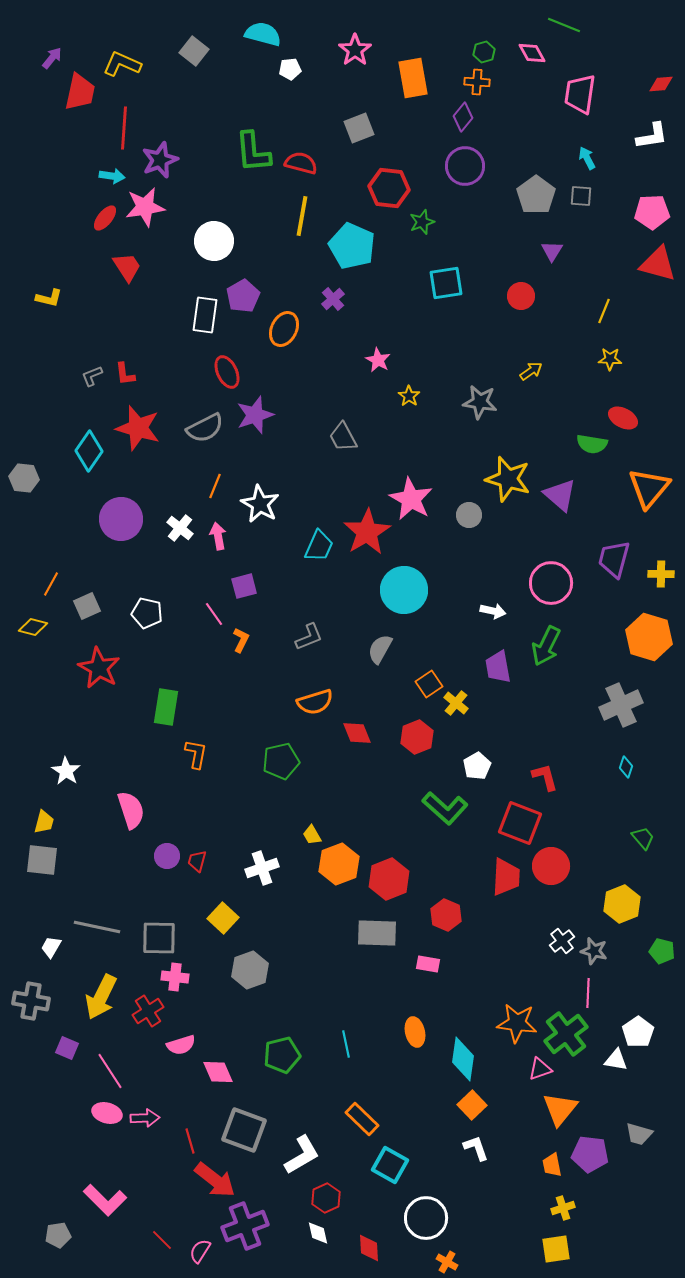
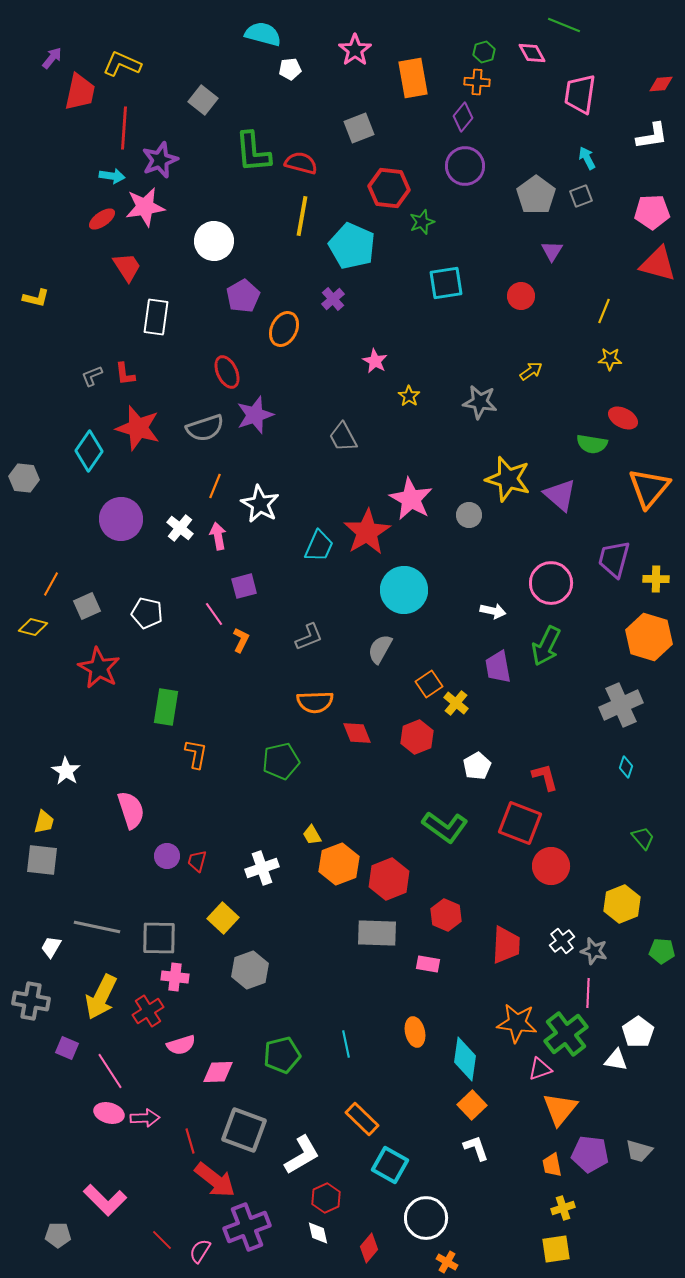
gray square at (194, 51): moved 9 px right, 49 px down
gray square at (581, 196): rotated 25 degrees counterclockwise
red ellipse at (105, 218): moved 3 px left, 1 px down; rotated 16 degrees clockwise
yellow L-shape at (49, 298): moved 13 px left
white rectangle at (205, 315): moved 49 px left, 2 px down
pink star at (378, 360): moved 3 px left, 1 px down
gray semicircle at (205, 428): rotated 9 degrees clockwise
yellow cross at (661, 574): moved 5 px left, 5 px down
orange semicircle at (315, 702): rotated 15 degrees clockwise
green L-shape at (445, 808): moved 19 px down; rotated 6 degrees counterclockwise
red trapezoid at (506, 877): moved 68 px down
green pentagon at (662, 951): rotated 10 degrees counterclockwise
cyan diamond at (463, 1059): moved 2 px right
pink diamond at (218, 1072): rotated 68 degrees counterclockwise
pink ellipse at (107, 1113): moved 2 px right
gray trapezoid at (639, 1134): moved 17 px down
purple cross at (245, 1226): moved 2 px right, 1 px down
gray pentagon at (58, 1235): rotated 10 degrees clockwise
red diamond at (369, 1248): rotated 44 degrees clockwise
